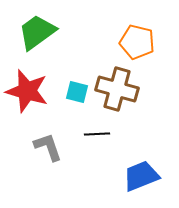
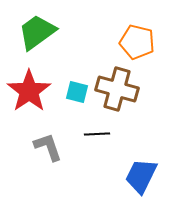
red star: moved 2 px right; rotated 21 degrees clockwise
blue trapezoid: rotated 42 degrees counterclockwise
